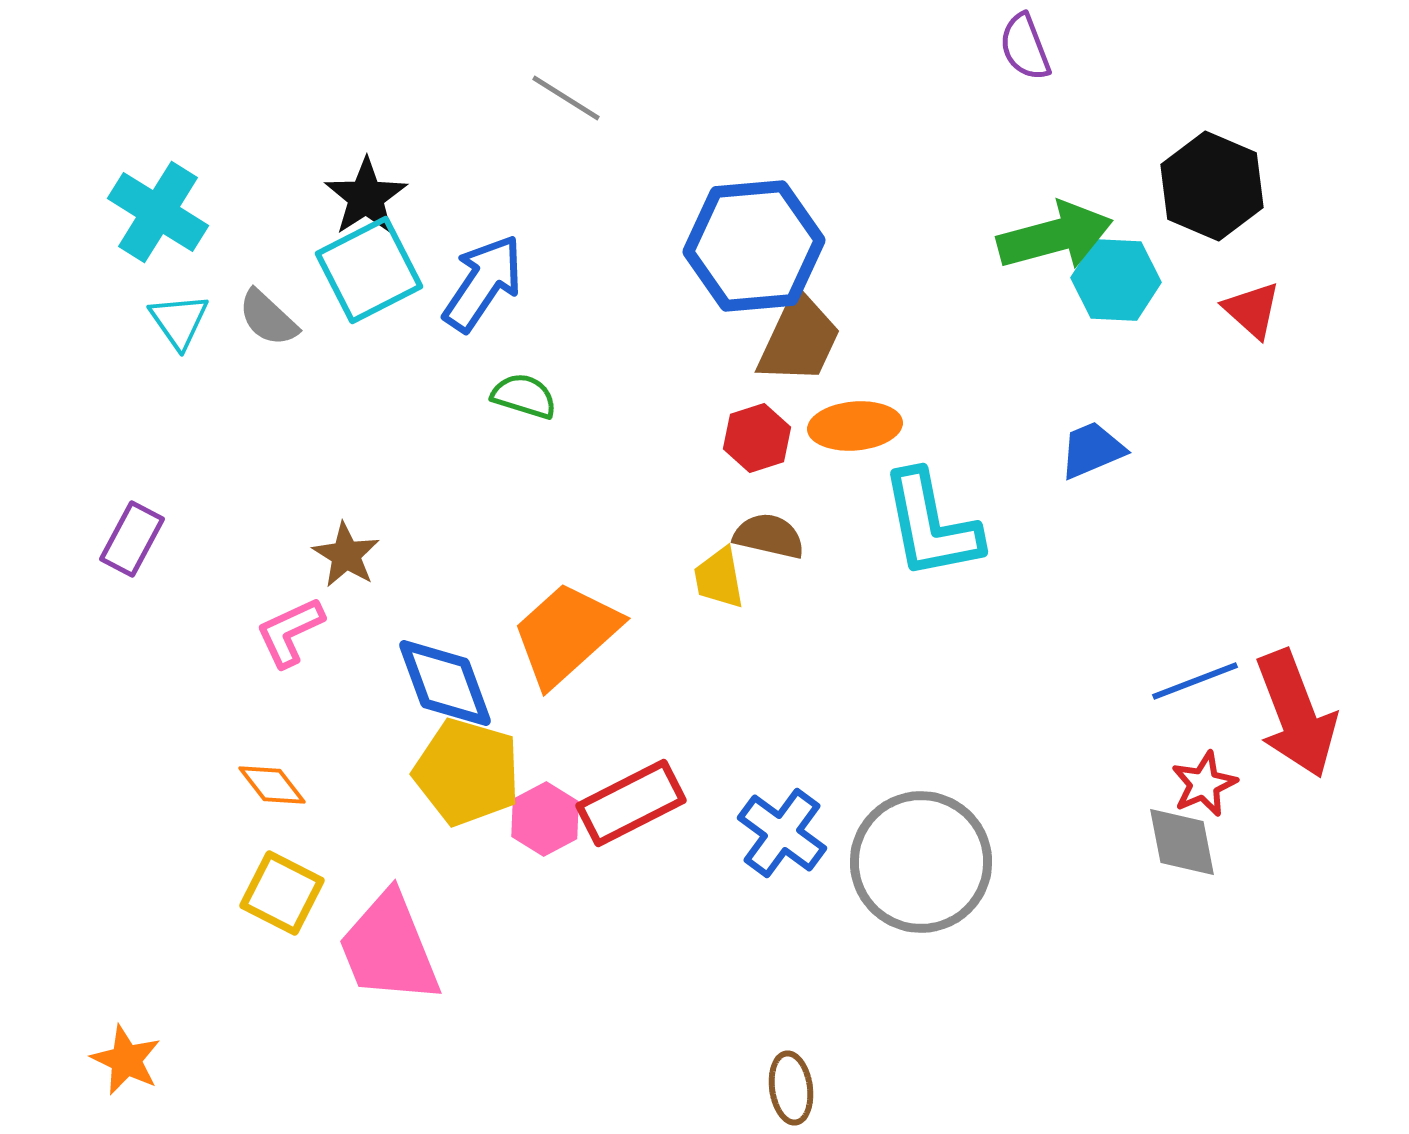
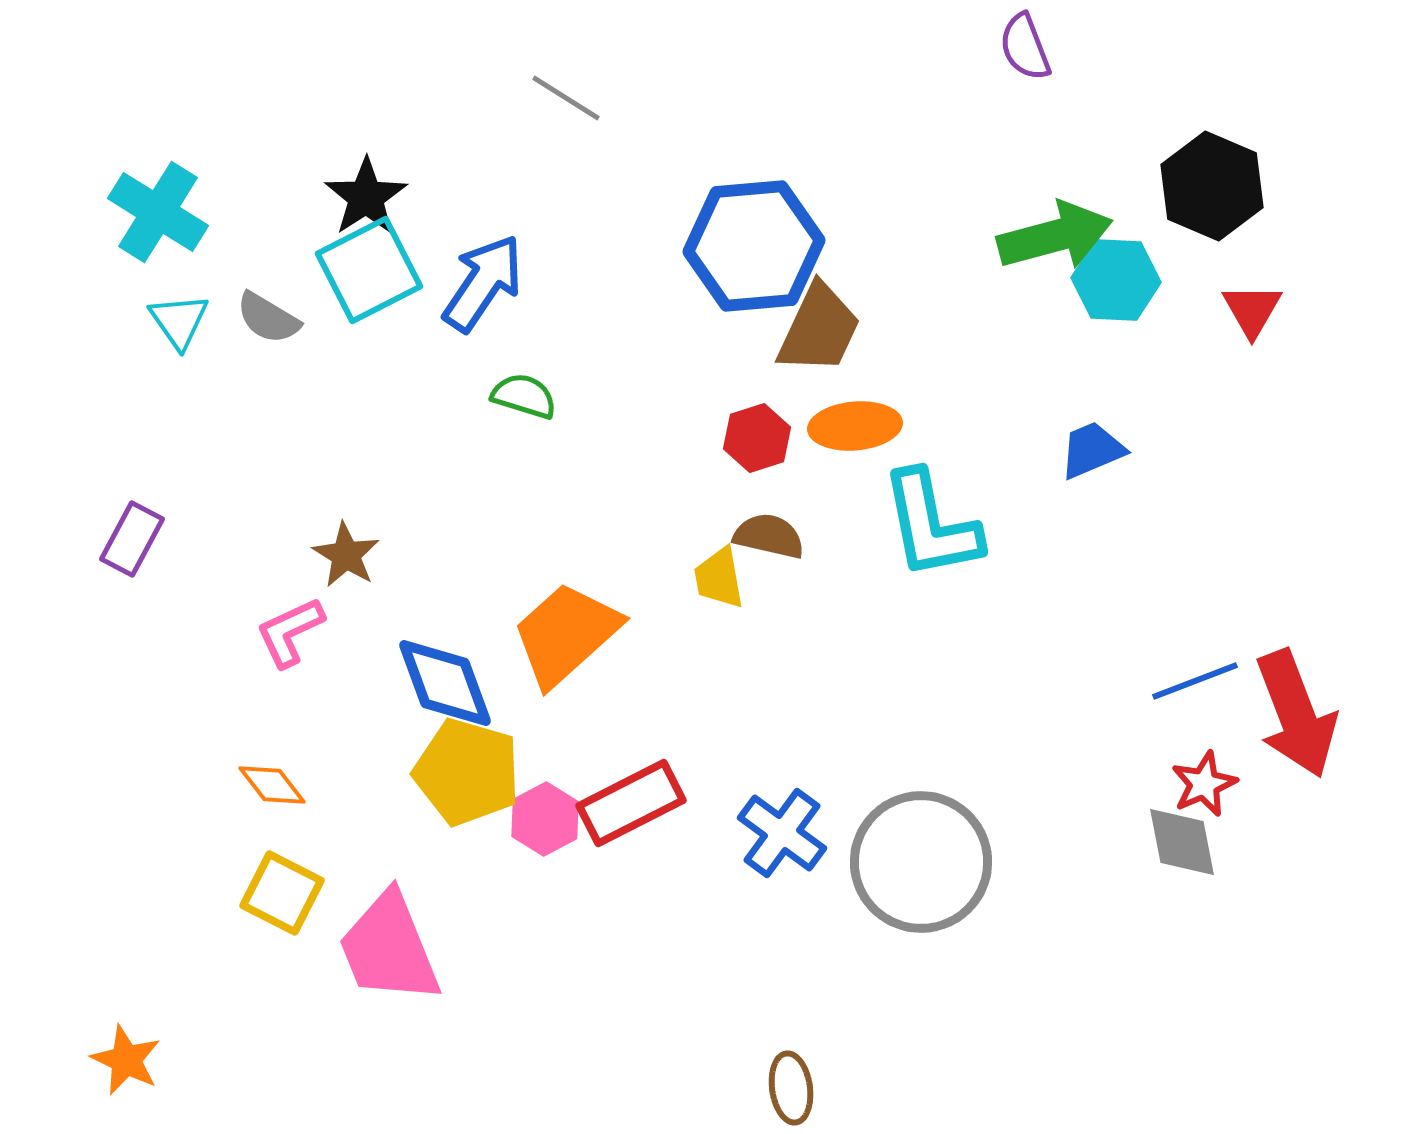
red triangle: rotated 18 degrees clockwise
gray semicircle: rotated 12 degrees counterclockwise
brown trapezoid: moved 20 px right, 10 px up
